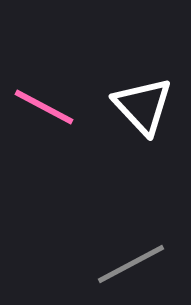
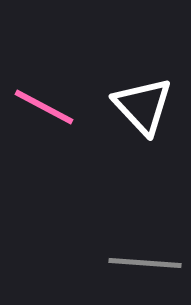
gray line: moved 14 px right, 1 px up; rotated 32 degrees clockwise
